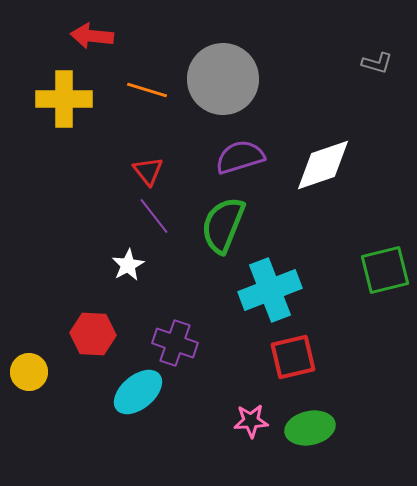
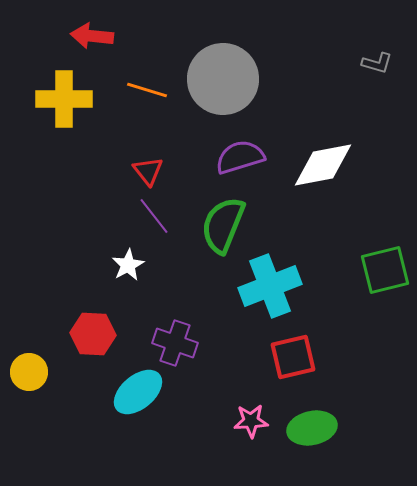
white diamond: rotated 8 degrees clockwise
cyan cross: moved 4 px up
green ellipse: moved 2 px right
